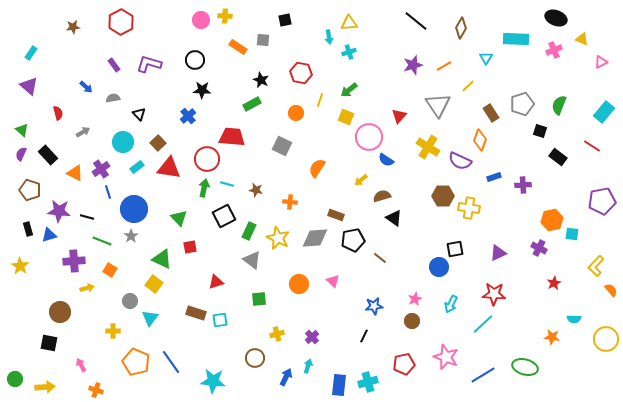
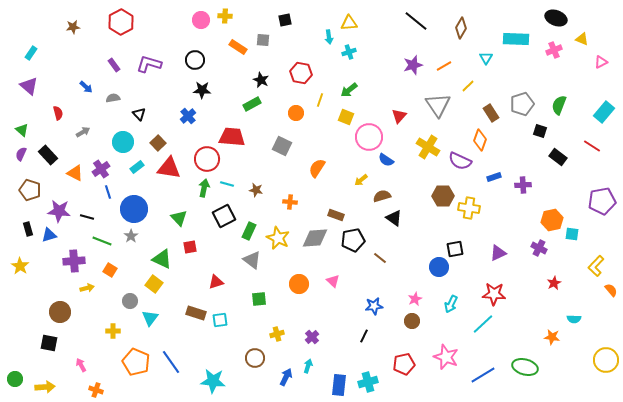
yellow circle at (606, 339): moved 21 px down
